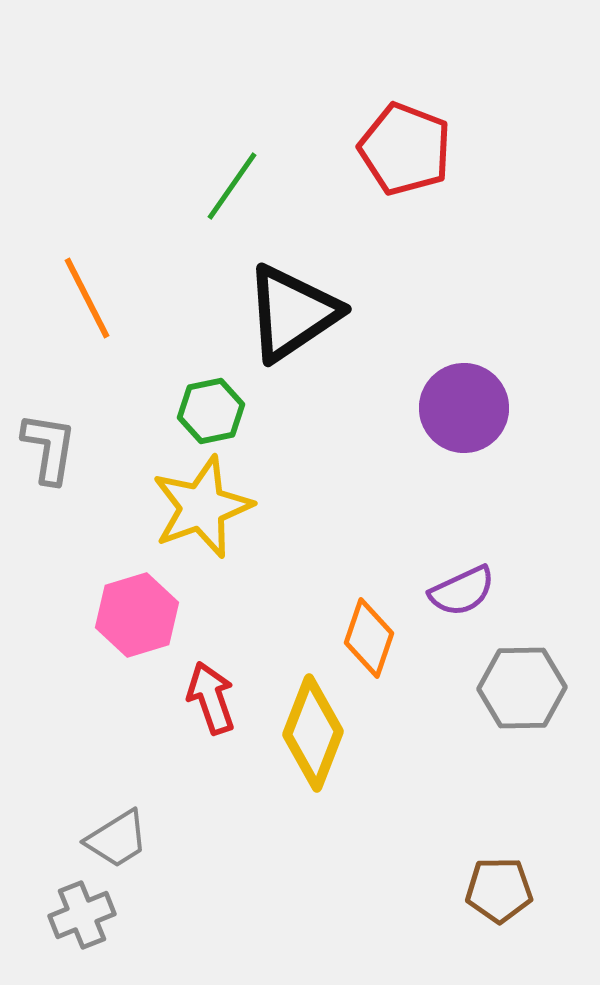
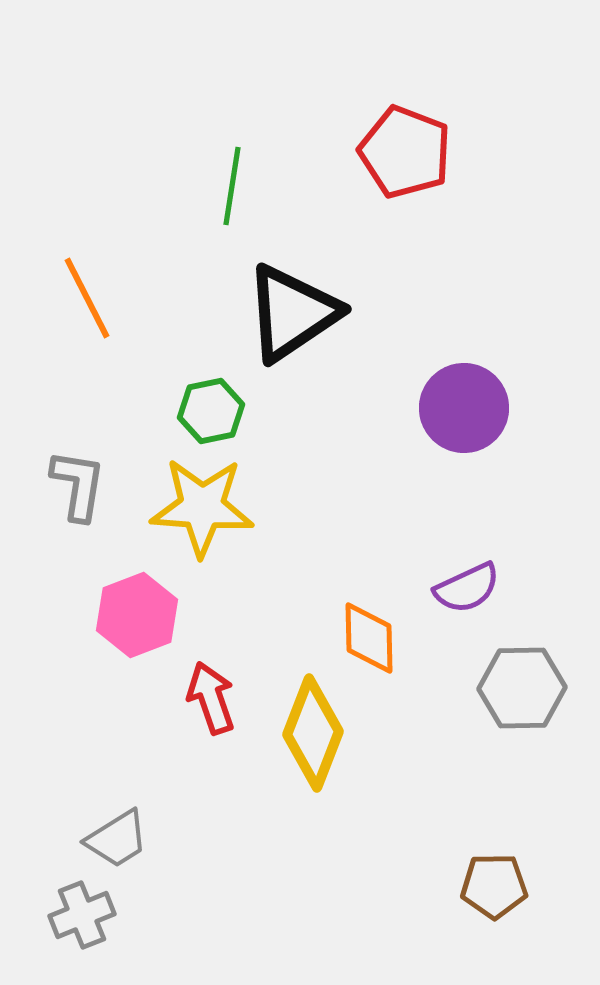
red pentagon: moved 3 px down
green line: rotated 26 degrees counterclockwise
gray L-shape: moved 29 px right, 37 px down
yellow star: rotated 24 degrees clockwise
purple semicircle: moved 5 px right, 3 px up
pink hexagon: rotated 4 degrees counterclockwise
orange diamond: rotated 20 degrees counterclockwise
brown pentagon: moved 5 px left, 4 px up
